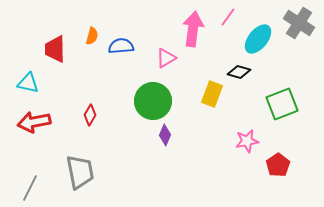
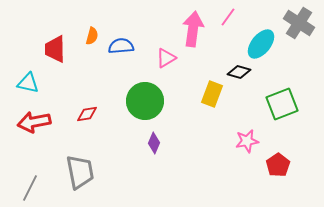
cyan ellipse: moved 3 px right, 5 px down
green circle: moved 8 px left
red diamond: moved 3 px left, 1 px up; rotated 50 degrees clockwise
purple diamond: moved 11 px left, 8 px down
